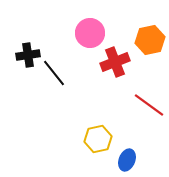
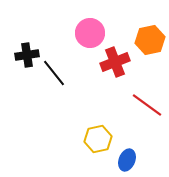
black cross: moved 1 px left
red line: moved 2 px left
